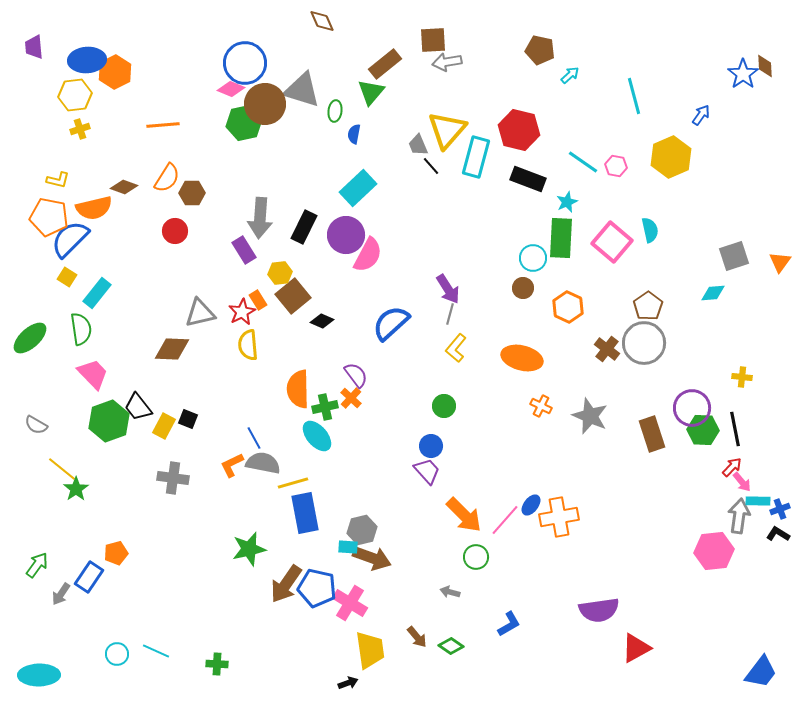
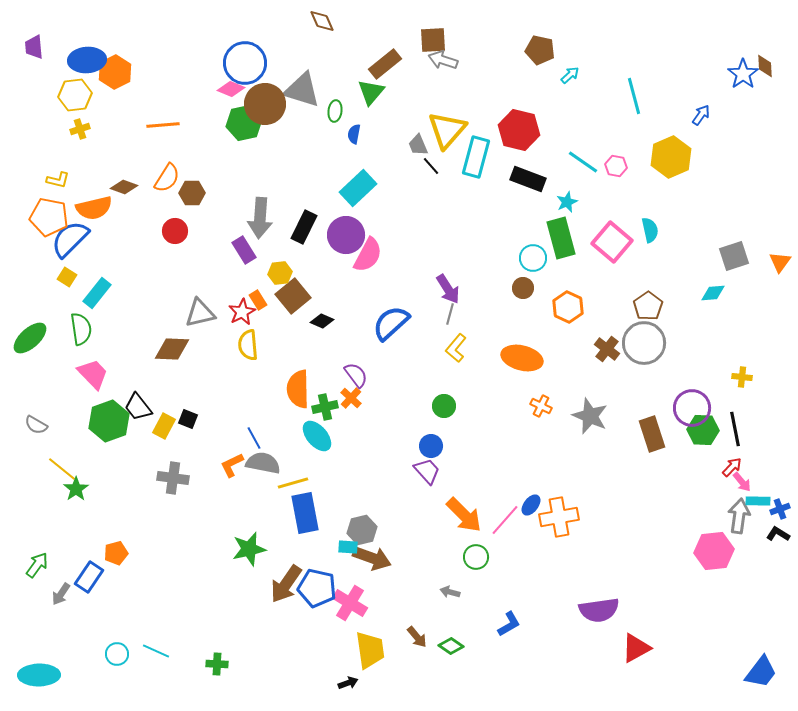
gray arrow at (447, 62): moved 4 px left, 2 px up; rotated 28 degrees clockwise
green rectangle at (561, 238): rotated 18 degrees counterclockwise
